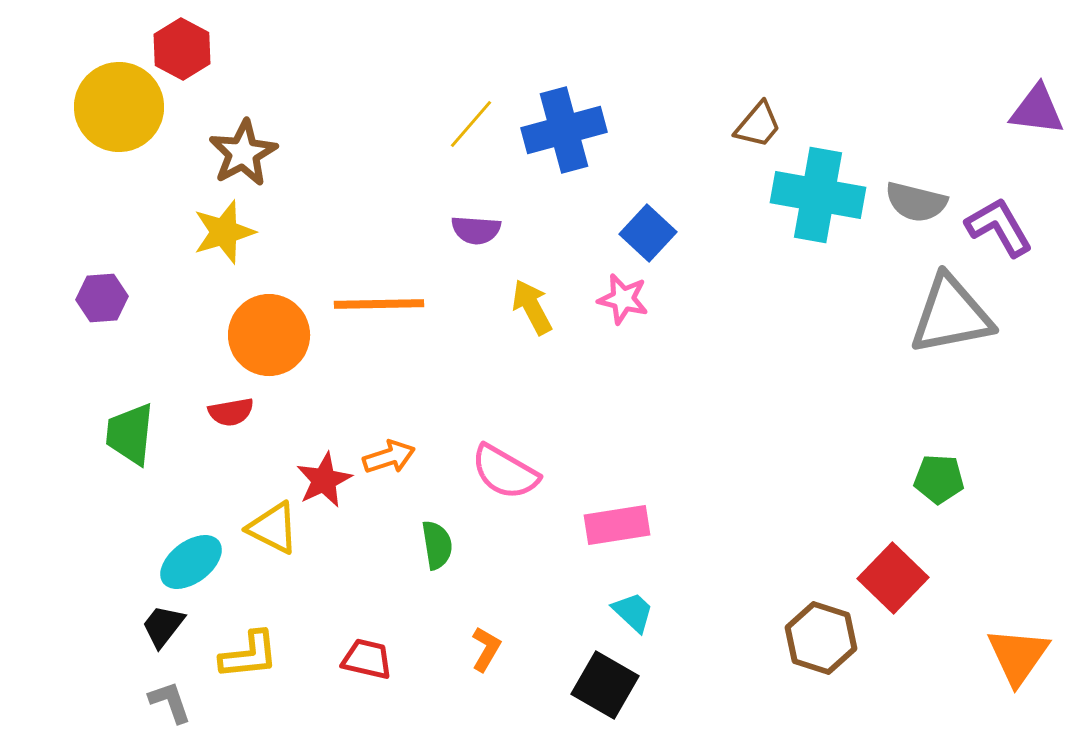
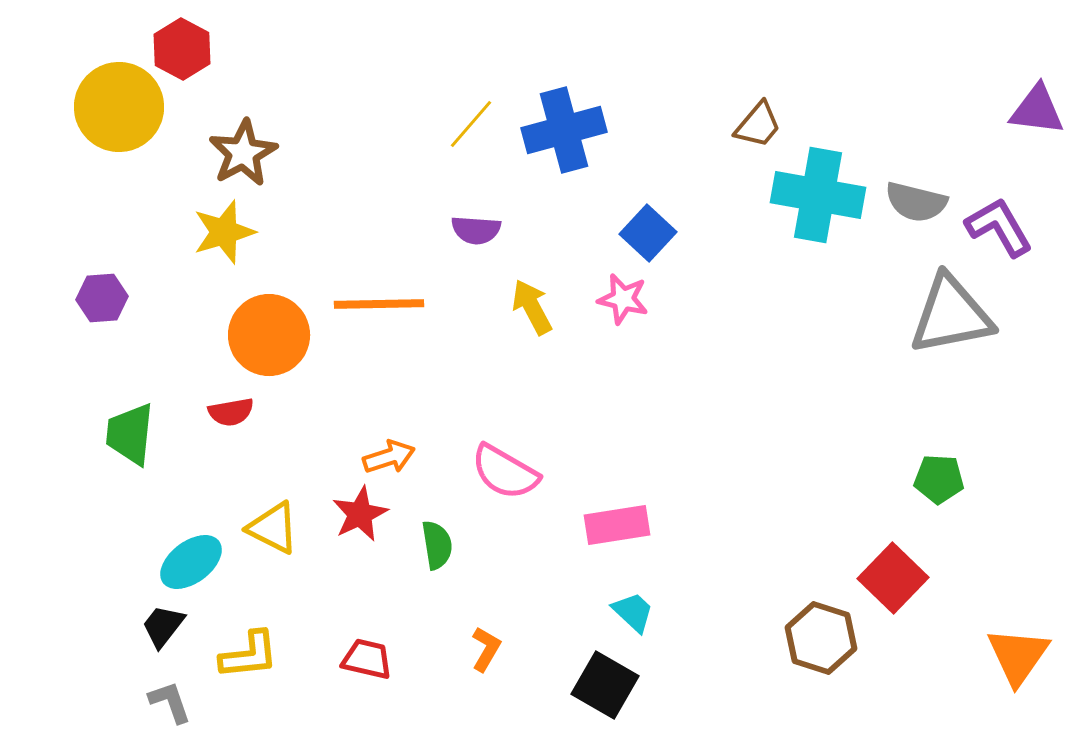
red star: moved 36 px right, 34 px down
